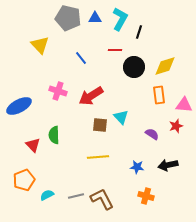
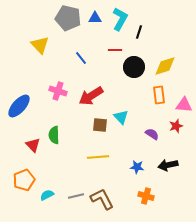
blue ellipse: rotated 20 degrees counterclockwise
